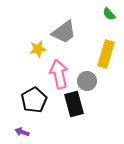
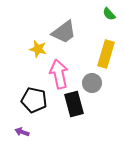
yellow star: rotated 24 degrees clockwise
gray circle: moved 5 px right, 2 px down
black pentagon: rotated 30 degrees counterclockwise
